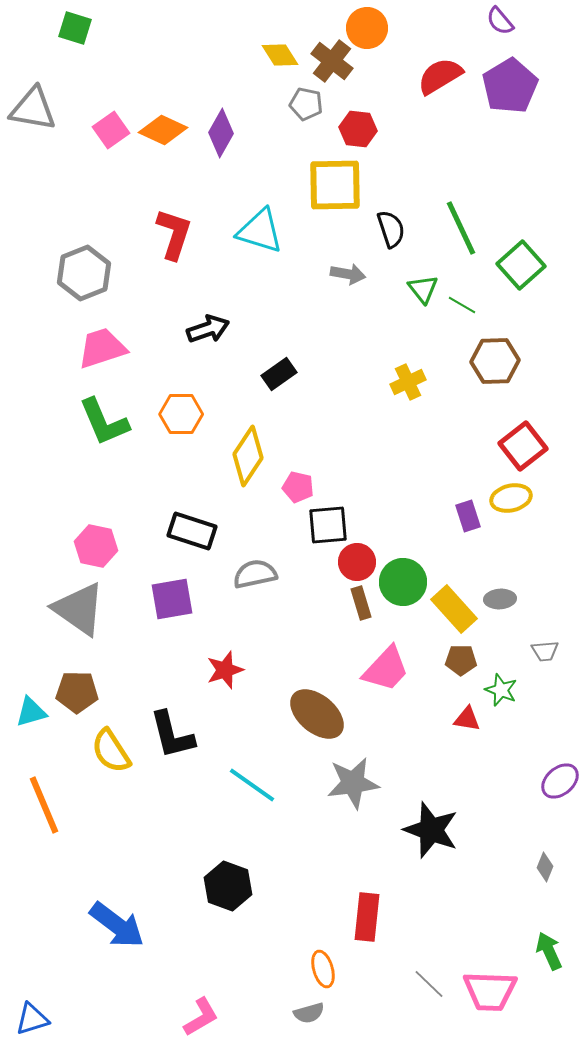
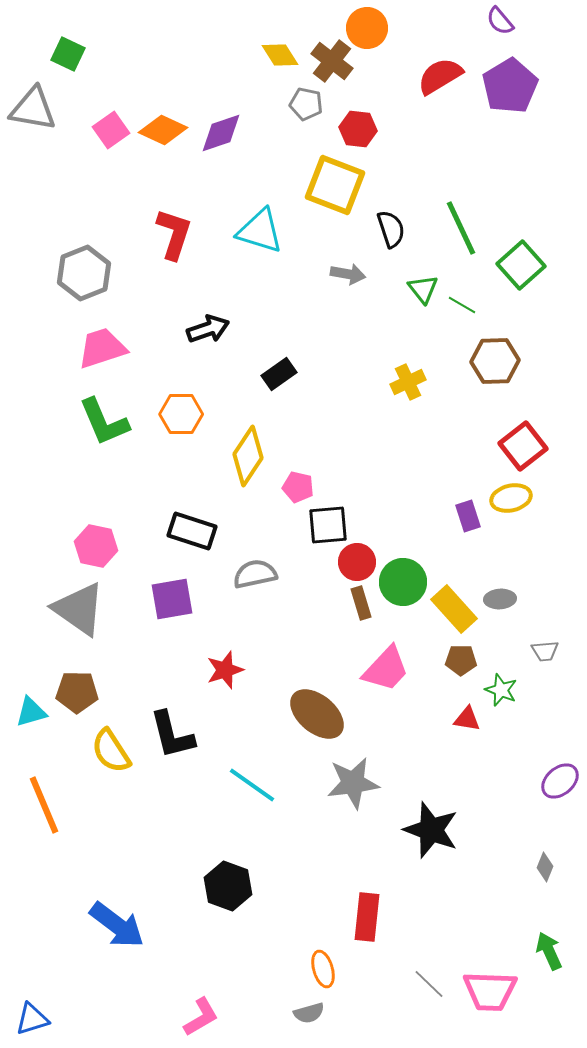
green square at (75, 28): moved 7 px left, 26 px down; rotated 8 degrees clockwise
purple diamond at (221, 133): rotated 42 degrees clockwise
yellow square at (335, 185): rotated 22 degrees clockwise
